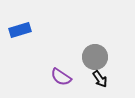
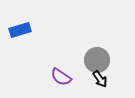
gray circle: moved 2 px right, 3 px down
